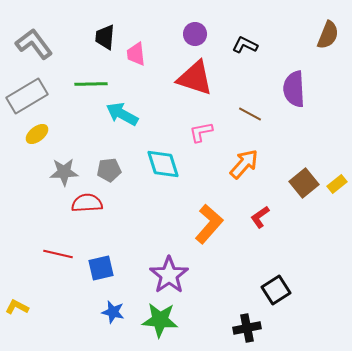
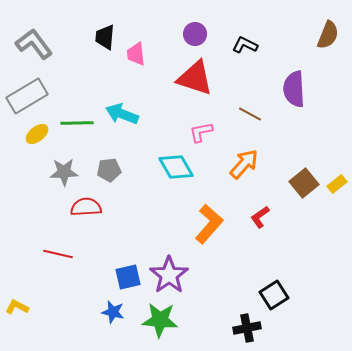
green line: moved 14 px left, 39 px down
cyan arrow: rotated 8 degrees counterclockwise
cyan diamond: moved 13 px right, 3 px down; rotated 12 degrees counterclockwise
red semicircle: moved 1 px left, 4 px down
blue square: moved 27 px right, 9 px down
black square: moved 2 px left, 5 px down
